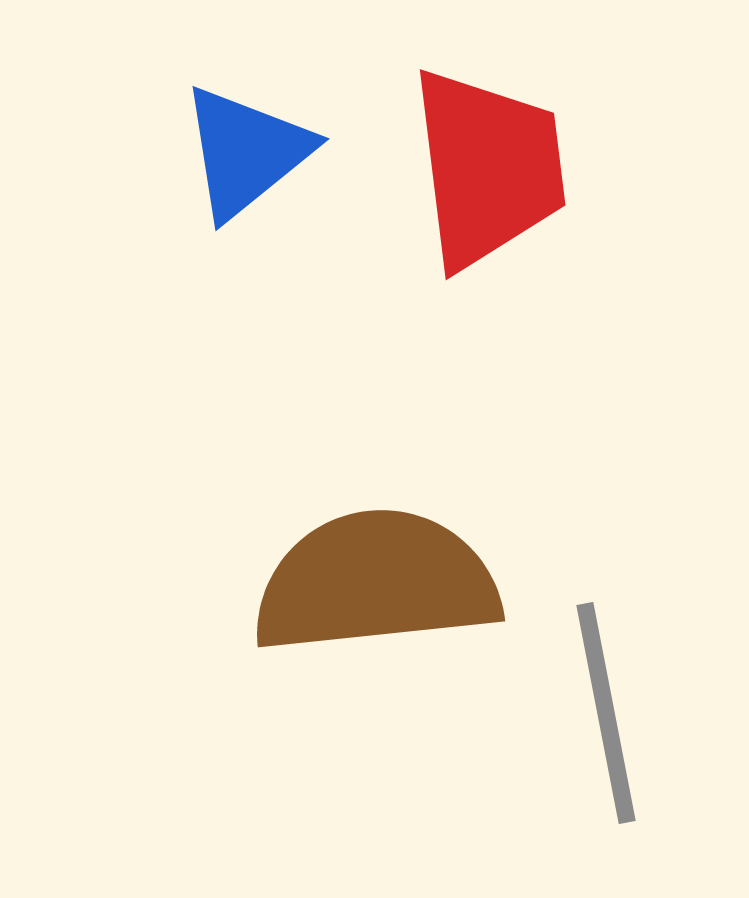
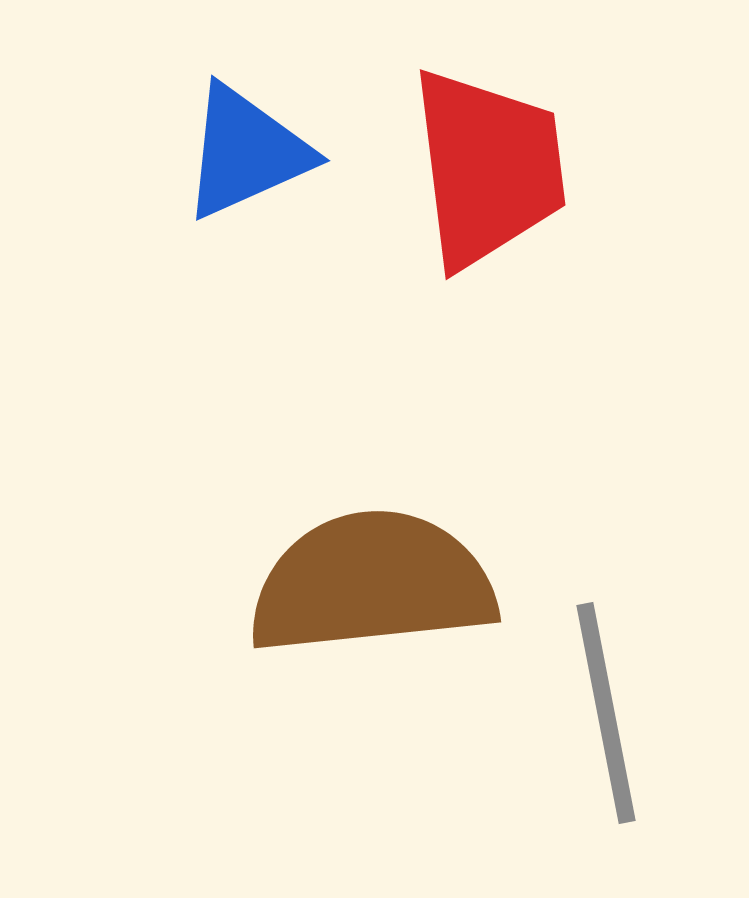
blue triangle: rotated 15 degrees clockwise
brown semicircle: moved 4 px left, 1 px down
